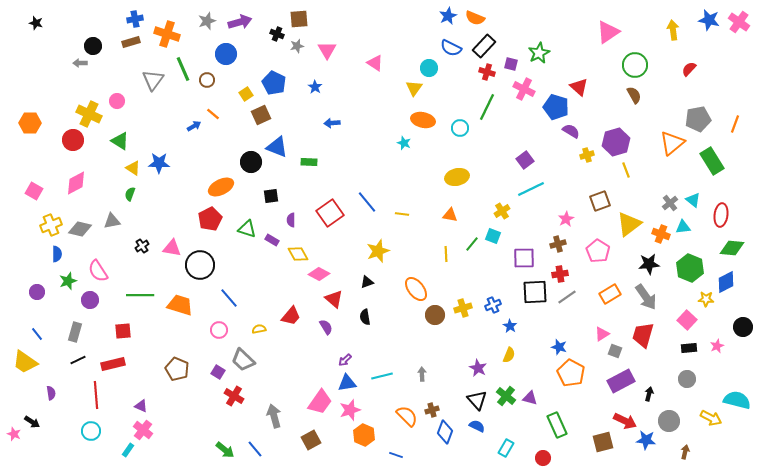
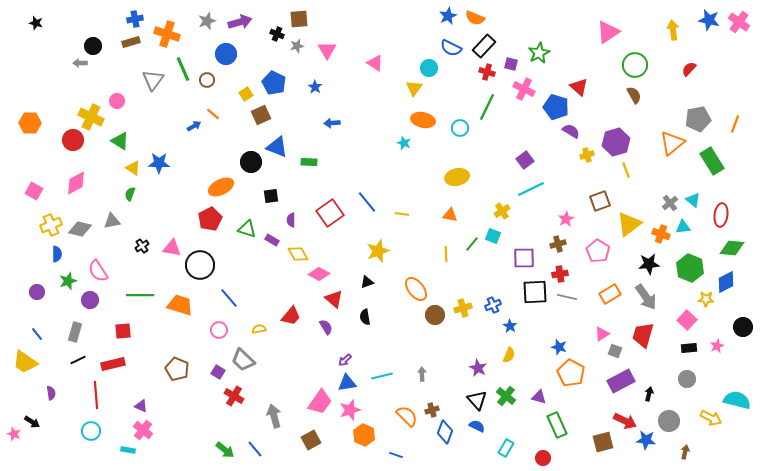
yellow cross at (89, 114): moved 2 px right, 3 px down
gray line at (567, 297): rotated 48 degrees clockwise
purple triangle at (530, 398): moved 9 px right, 1 px up
cyan rectangle at (128, 450): rotated 64 degrees clockwise
